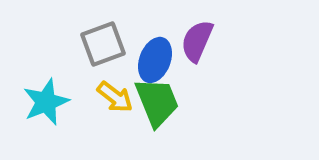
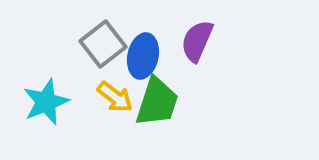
gray square: rotated 18 degrees counterclockwise
blue ellipse: moved 12 px left, 4 px up; rotated 9 degrees counterclockwise
green trapezoid: rotated 40 degrees clockwise
